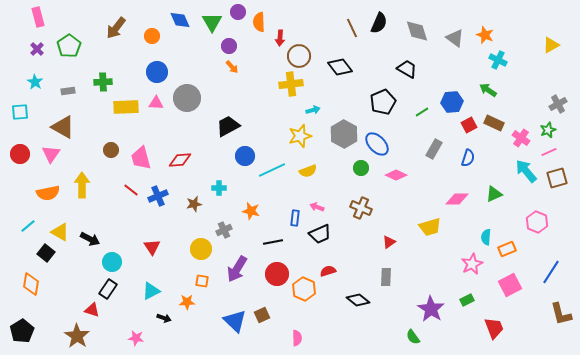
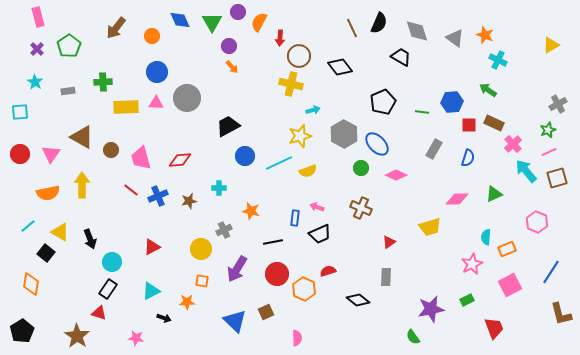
orange semicircle at (259, 22): rotated 30 degrees clockwise
black trapezoid at (407, 69): moved 6 px left, 12 px up
yellow cross at (291, 84): rotated 20 degrees clockwise
green line at (422, 112): rotated 40 degrees clockwise
red square at (469, 125): rotated 28 degrees clockwise
brown triangle at (63, 127): moved 19 px right, 10 px down
pink cross at (521, 138): moved 8 px left, 6 px down; rotated 12 degrees clockwise
cyan line at (272, 170): moved 7 px right, 7 px up
brown star at (194, 204): moved 5 px left, 3 px up
black arrow at (90, 239): rotated 42 degrees clockwise
red triangle at (152, 247): rotated 36 degrees clockwise
purple star at (431, 309): rotated 28 degrees clockwise
red triangle at (92, 310): moved 7 px right, 3 px down
brown square at (262, 315): moved 4 px right, 3 px up
